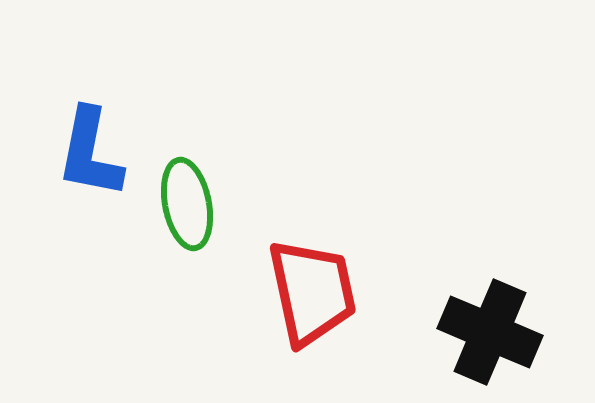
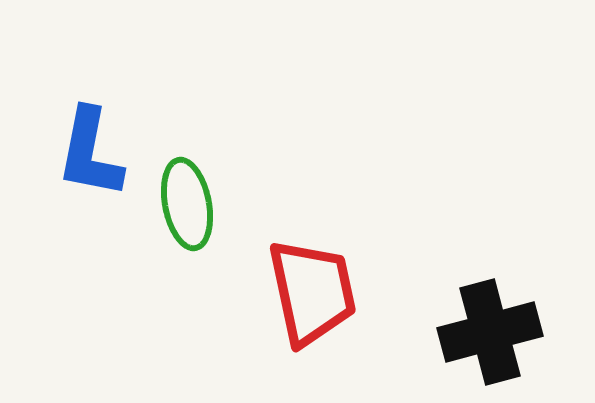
black cross: rotated 38 degrees counterclockwise
